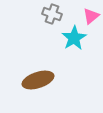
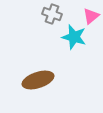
cyan star: moved 1 px up; rotated 25 degrees counterclockwise
